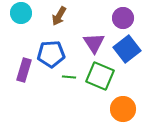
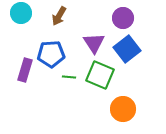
purple rectangle: moved 1 px right
green square: moved 1 px up
